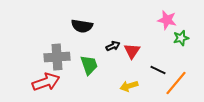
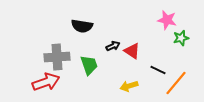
red triangle: rotated 30 degrees counterclockwise
